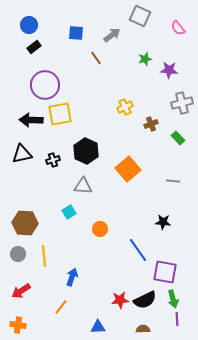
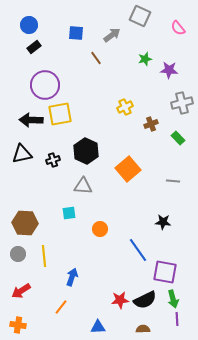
cyan square: moved 1 px down; rotated 24 degrees clockwise
